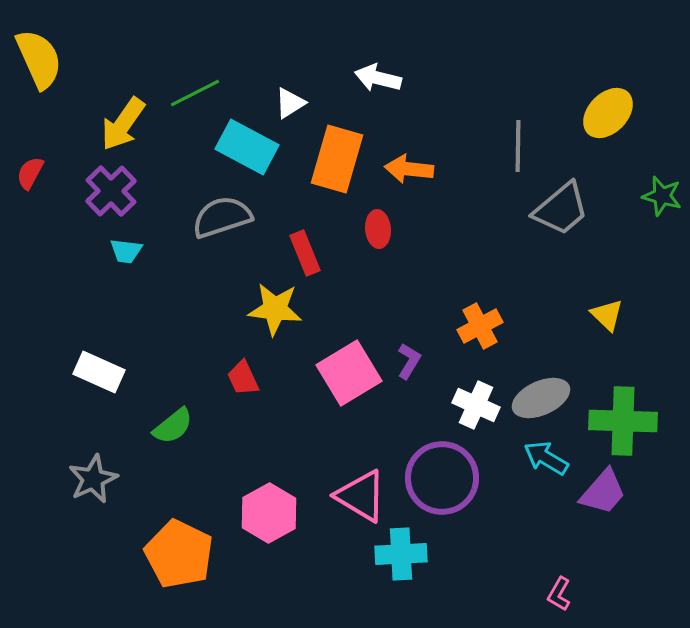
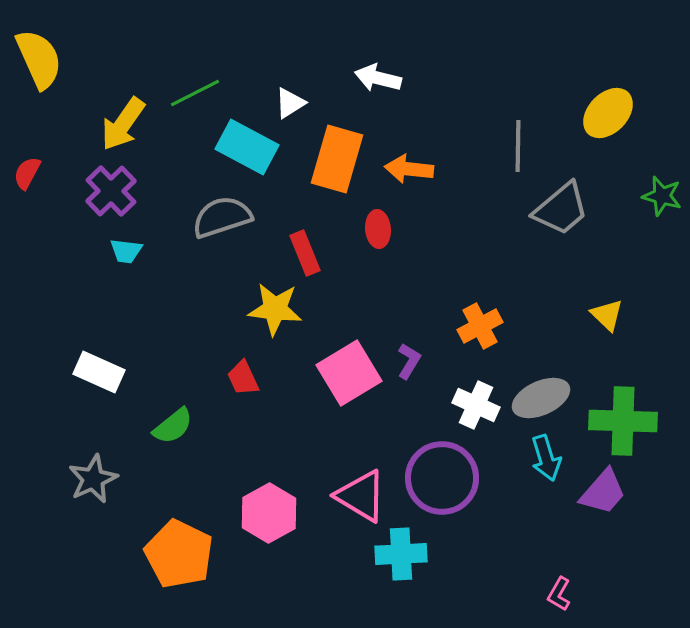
red semicircle: moved 3 px left
cyan arrow: rotated 138 degrees counterclockwise
